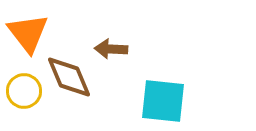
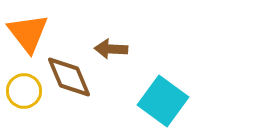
cyan square: rotated 30 degrees clockwise
